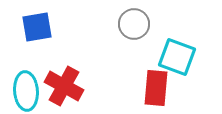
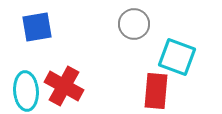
red rectangle: moved 3 px down
